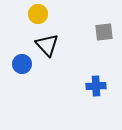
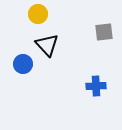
blue circle: moved 1 px right
